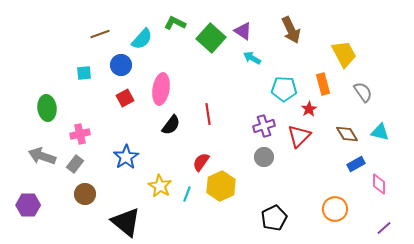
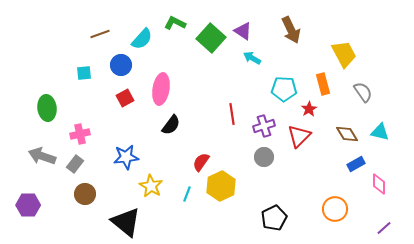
red line: moved 24 px right
blue star: rotated 25 degrees clockwise
yellow star: moved 9 px left
